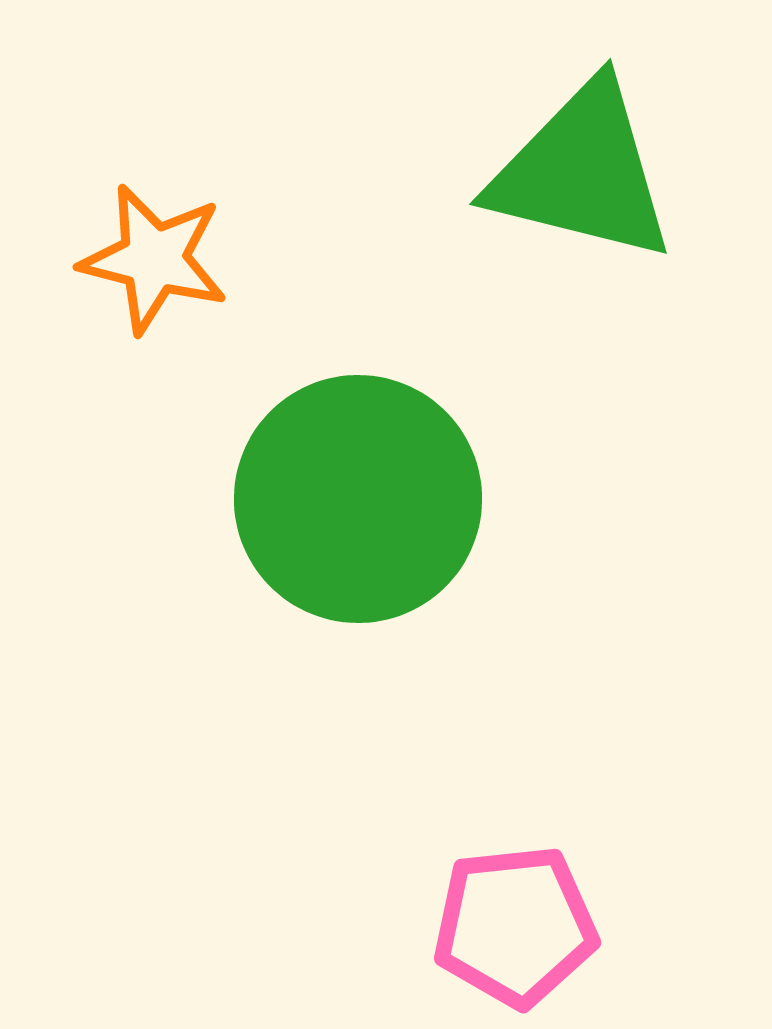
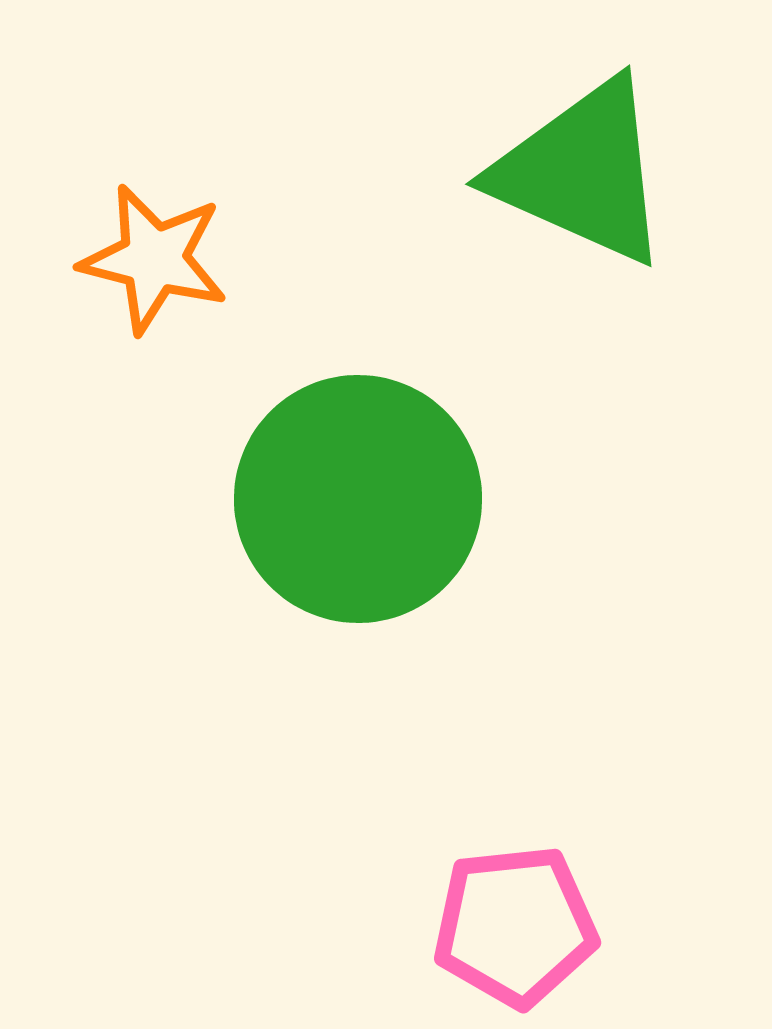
green triangle: rotated 10 degrees clockwise
